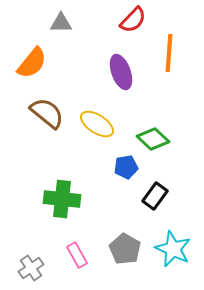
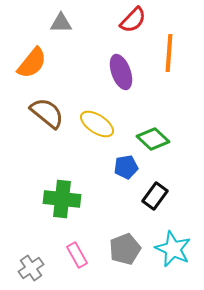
gray pentagon: rotated 20 degrees clockwise
